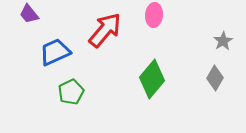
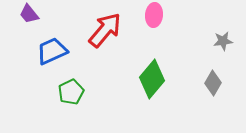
gray star: rotated 24 degrees clockwise
blue trapezoid: moved 3 px left, 1 px up
gray diamond: moved 2 px left, 5 px down
